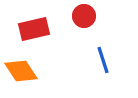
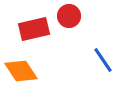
red circle: moved 15 px left
blue line: rotated 16 degrees counterclockwise
